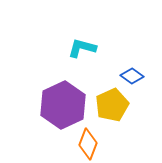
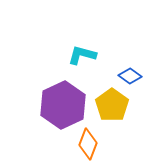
cyan L-shape: moved 7 px down
blue diamond: moved 2 px left
yellow pentagon: rotated 12 degrees counterclockwise
